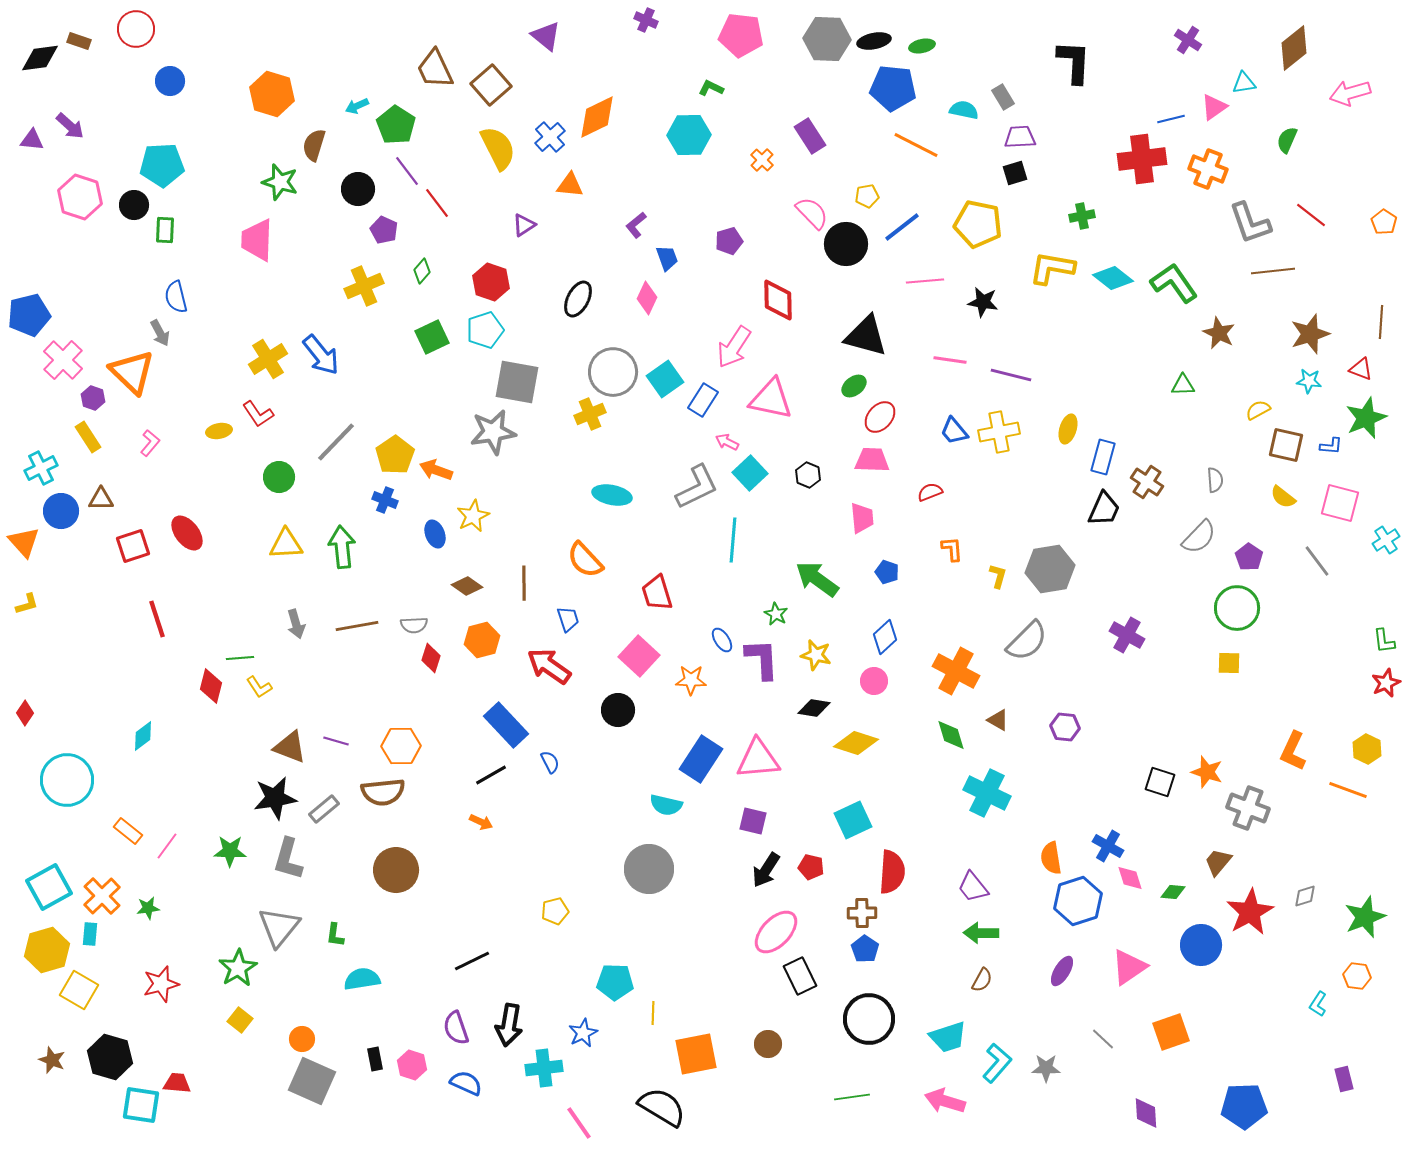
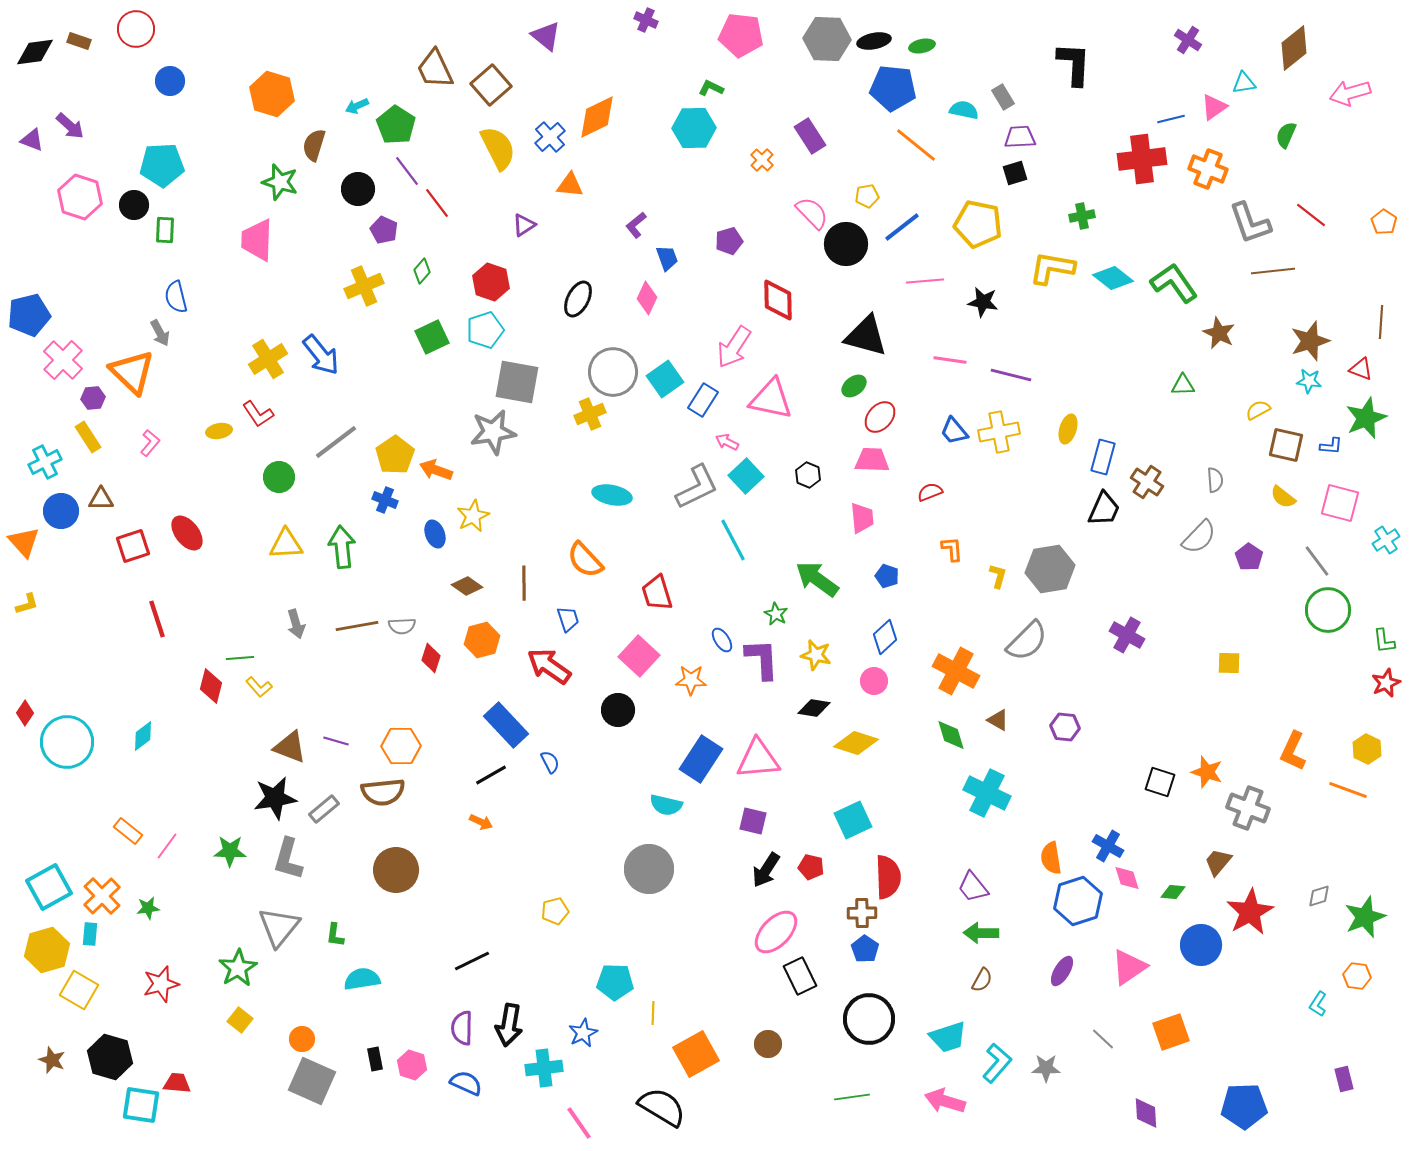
black diamond at (40, 58): moved 5 px left, 6 px up
black L-shape at (1074, 62): moved 2 px down
cyan hexagon at (689, 135): moved 5 px right, 7 px up
purple triangle at (32, 140): rotated 15 degrees clockwise
green semicircle at (1287, 140): moved 1 px left, 5 px up
orange line at (916, 145): rotated 12 degrees clockwise
brown star at (1310, 334): moved 7 px down
purple hexagon at (93, 398): rotated 25 degrees counterclockwise
gray line at (336, 442): rotated 9 degrees clockwise
cyan cross at (41, 468): moved 4 px right, 6 px up
cyan square at (750, 473): moved 4 px left, 3 px down
cyan line at (733, 540): rotated 33 degrees counterclockwise
blue pentagon at (887, 572): moved 4 px down
green circle at (1237, 608): moved 91 px right, 2 px down
gray semicircle at (414, 625): moved 12 px left, 1 px down
yellow L-shape at (259, 687): rotated 8 degrees counterclockwise
cyan circle at (67, 780): moved 38 px up
red semicircle at (892, 872): moved 4 px left, 5 px down; rotated 6 degrees counterclockwise
pink diamond at (1130, 878): moved 3 px left
gray diamond at (1305, 896): moved 14 px right
purple semicircle at (456, 1028): moved 6 px right; rotated 20 degrees clockwise
orange square at (696, 1054): rotated 18 degrees counterclockwise
